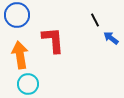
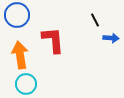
blue arrow: rotated 147 degrees clockwise
cyan circle: moved 2 px left
